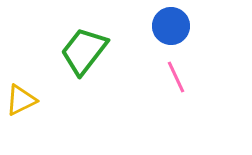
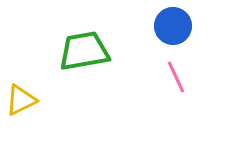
blue circle: moved 2 px right
green trapezoid: rotated 42 degrees clockwise
